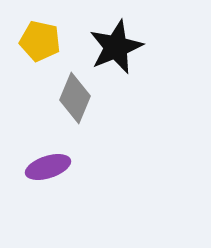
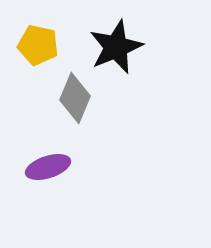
yellow pentagon: moved 2 px left, 4 px down
